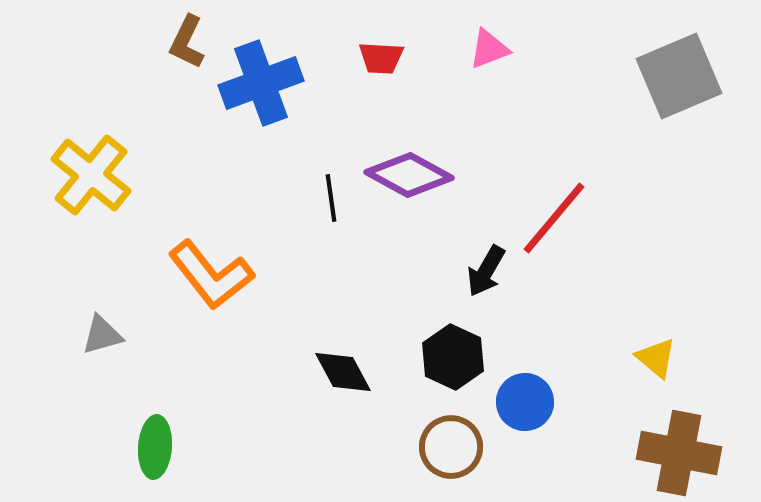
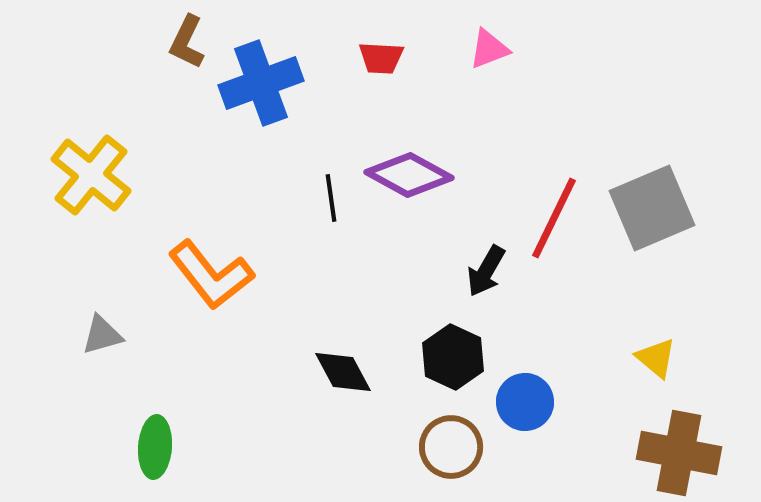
gray square: moved 27 px left, 132 px down
red line: rotated 14 degrees counterclockwise
